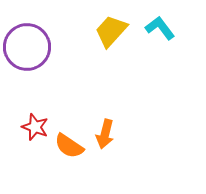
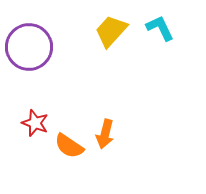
cyan L-shape: rotated 12 degrees clockwise
purple circle: moved 2 px right
red star: moved 4 px up
